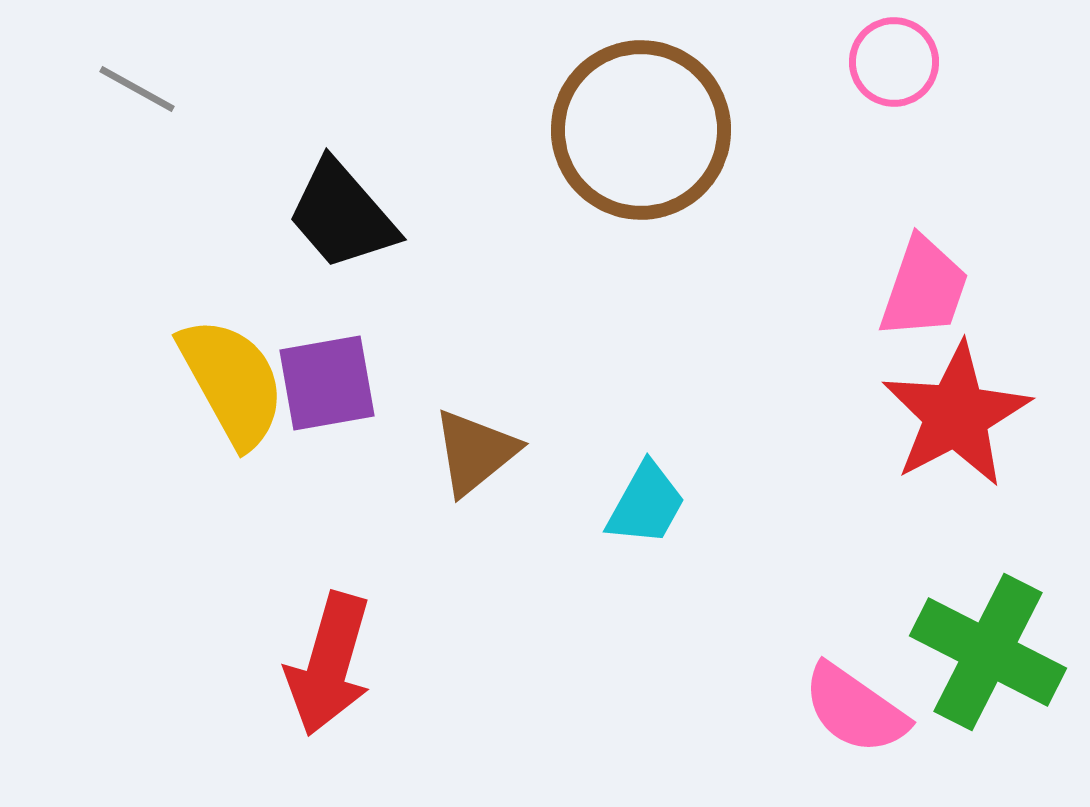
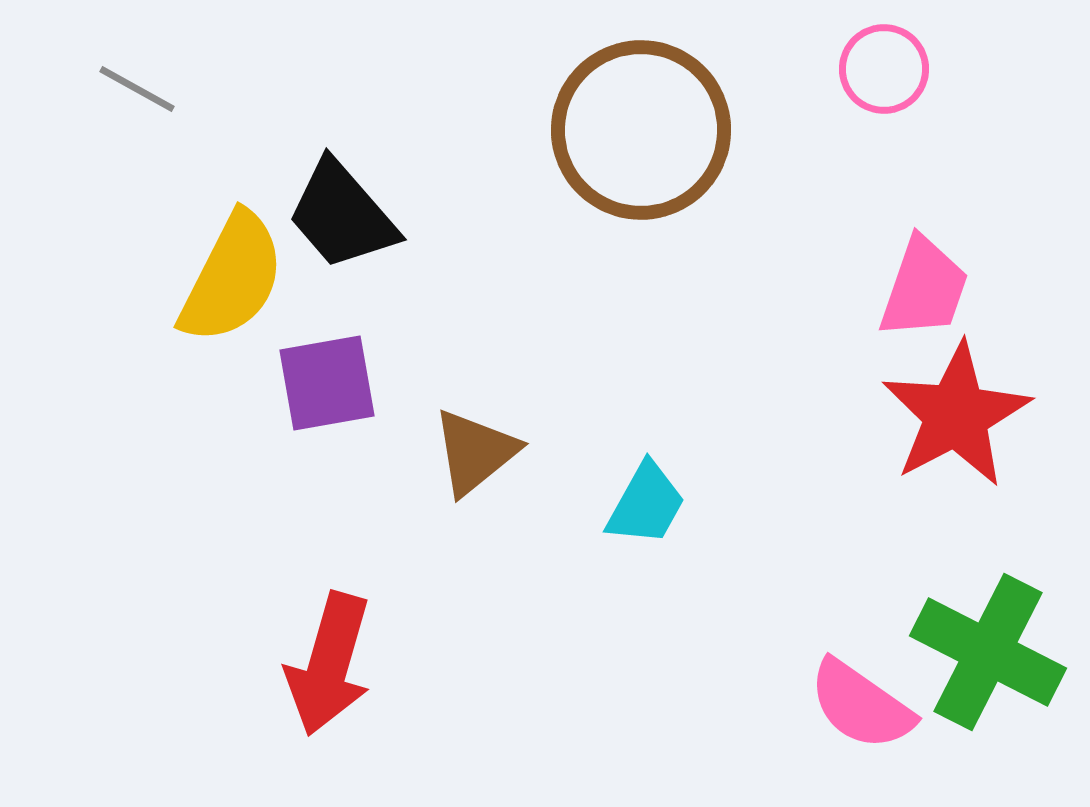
pink circle: moved 10 px left, 7 px down
yellow semicircle: moved 104 px up; rotated 56 degrees clockwise
pink semicircle: moved 6 px right, 4 px up
